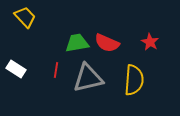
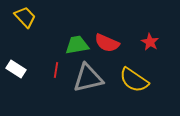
green trapezoid: moved 2 px down
yellow semicircle: rotated 120 degrees clockwise
